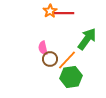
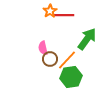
red line: moved 2 px down
